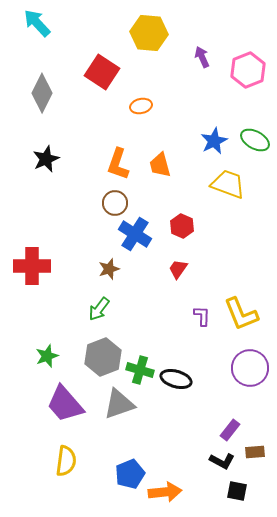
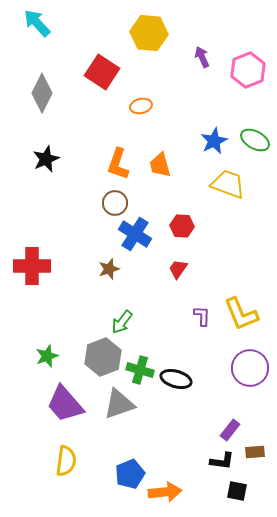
red hexagon: rotated 20 degrees counterclockwise
green arrow: moved 23 px right, 13 px down
black L-shape: rotated 20 degrees counterclockwise
